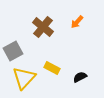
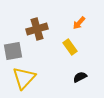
orange arrow: moved 2 px right, 1 px down
brown cross: moved 6 px left, 2 px down; rotated 35 degrees clockwise
gray square: rotated 18 degrees clockwise
yellow rectangle: moved 18 px right, 21 px up; rotated 28 degrees clockwise
